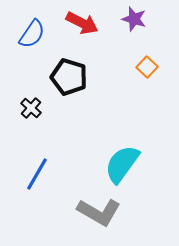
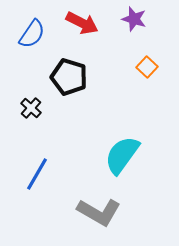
cyan semicircle: moved 9 px up
